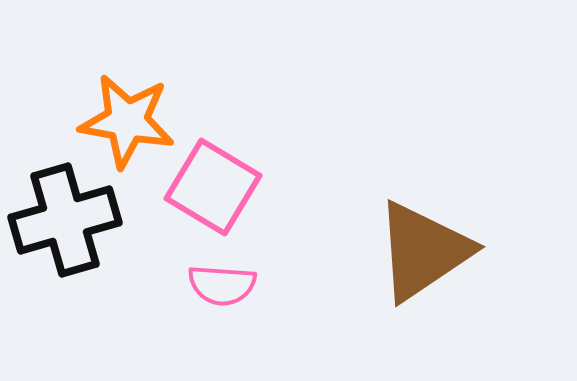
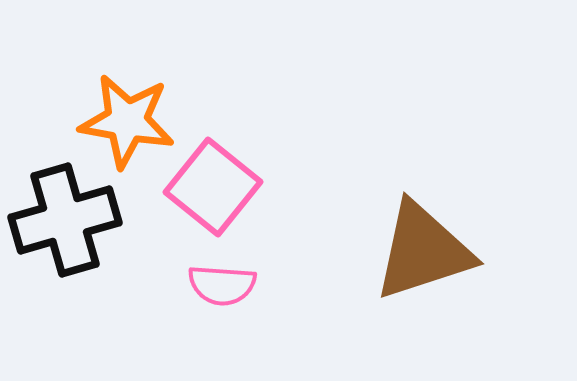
pink square: rotated 8 degrees clockwise
brown triangle: rotated 16 degrees clockwise
